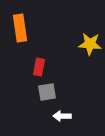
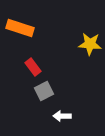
orange rectangle: rotated 64 degrees counterclockwise
red rectangle: moved 6 px left; rotated 48 degrees counterclockwise
gray square: moved 3 px left, 1 px up; rotated 18 degrees counterclockwise
